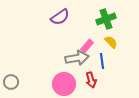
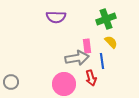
purple semicircle: moved 4 px left; rotated 36 degrees clockwise
pink rectangle: rotated 48 degrees counterclockwise
red arrow: moved 2 px up
